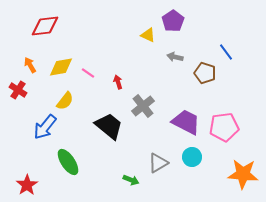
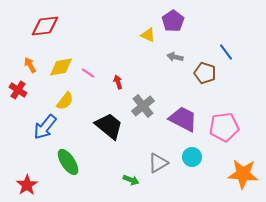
purple trapezoid: moved 3 px left, 3 px up
